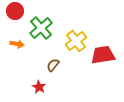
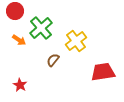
orange arrow: moved 2 px right, 4 px up; rotated 24 degrees clockwise
red trapezoid: moved 17 px down
brown semicircle: moved 5 px up
red star: moved 19 px left, 2 px up
